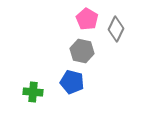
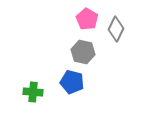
gray hexagon: moved 1 px right, 1 px down
